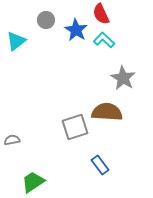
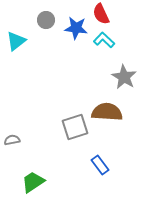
blue star: moved 2 px up; rotated 25 degrees counterclockwise
gray star: moved 1 px right, 1 px up
